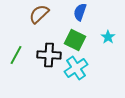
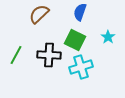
cyan cross: moved 5 px right, 1 px up; rotated 15 degrees clockwise
